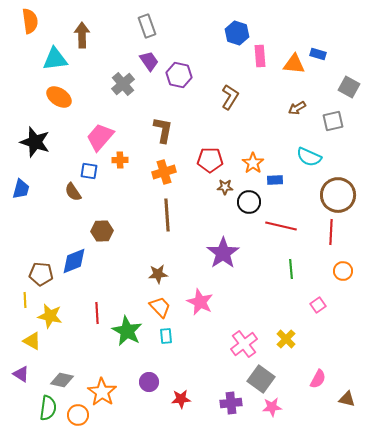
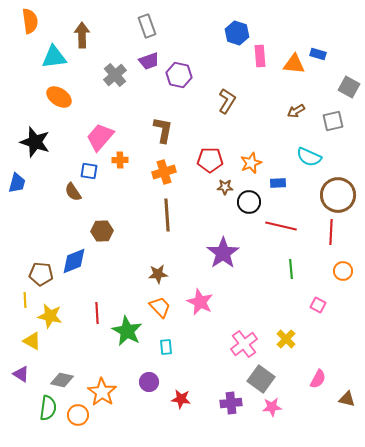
cyan triangle at (55, 59): moved 1 px left, 2 px up
purple trapezoid at (149, 61): rotated 105 degrees clockwise
gray cross at (123, 84): moved 8 px left, 9 px up
brown L-shape at (230, 97): moved 3 px left, 4 px down
brown arrow at (297, 108): moved 1 px left, 3 px down
orange star at (253, 163): moved 2 px left; rotated 15 degrees clockwise
blue rectangle at (275, 180): moved 3 px right, 3 px down
blue trapezoid at (21, 189): moved 4 px left, 6 px up
pink square at (318, 305): rotated 28 degrees counterclockwise
cyan rectangle at (166, 336): moved 11 px down
red star at (181, 399): rotated 12 degrees clockwise
